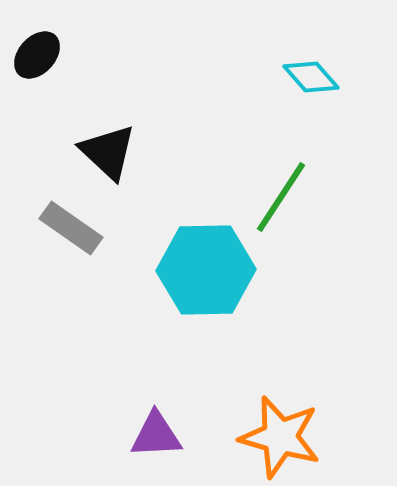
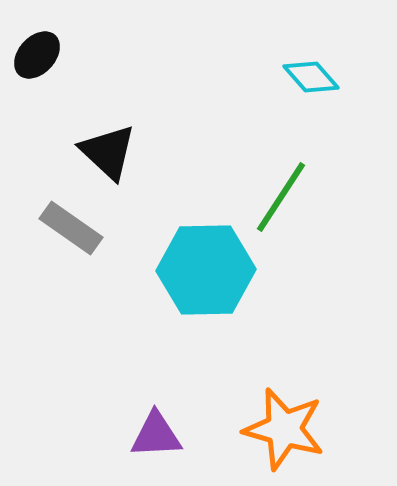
orange star: moved 4 px right, 8 px up
